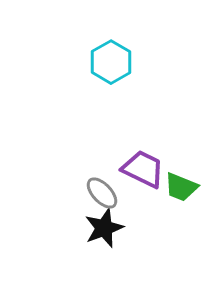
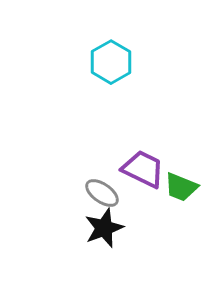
gray ellipse: rotated 12 degrees counterclockwise
